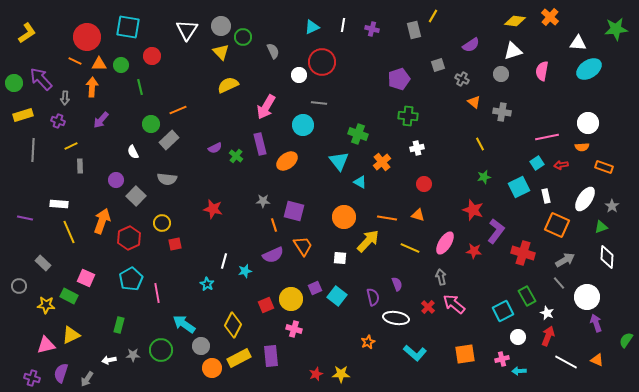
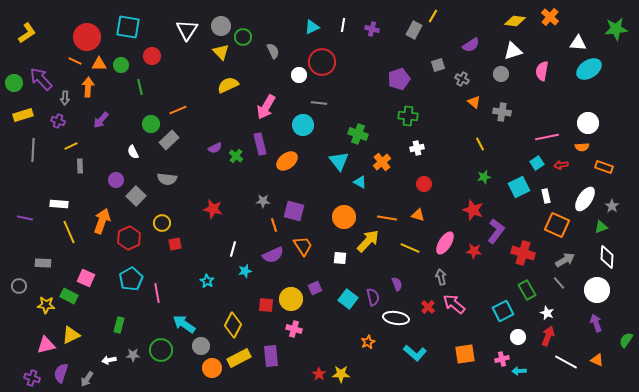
gray rectangle at (414, 30): rotated 42 degrees clockwise
orange arrow at (92, 87): moved 4 px left
white line at (224, 261): moved 9 px right, 12 px up
gray rectangle at (43, 263): rotated 42 degrees counterclockwise
cyan star at (207, 284): moved 3 px up
cyan square at (337, 296): moved 11 px right, 3 px down
green rectangle at (527, 296): moved 6 px up
white circle at (587, 297): moved 10 px right, 7 px up
red square at (266, 305): rotated 28 degrees clockwise
red star at (316, 374): moved 3 px right; rotated 16 degrees counterclockwise
